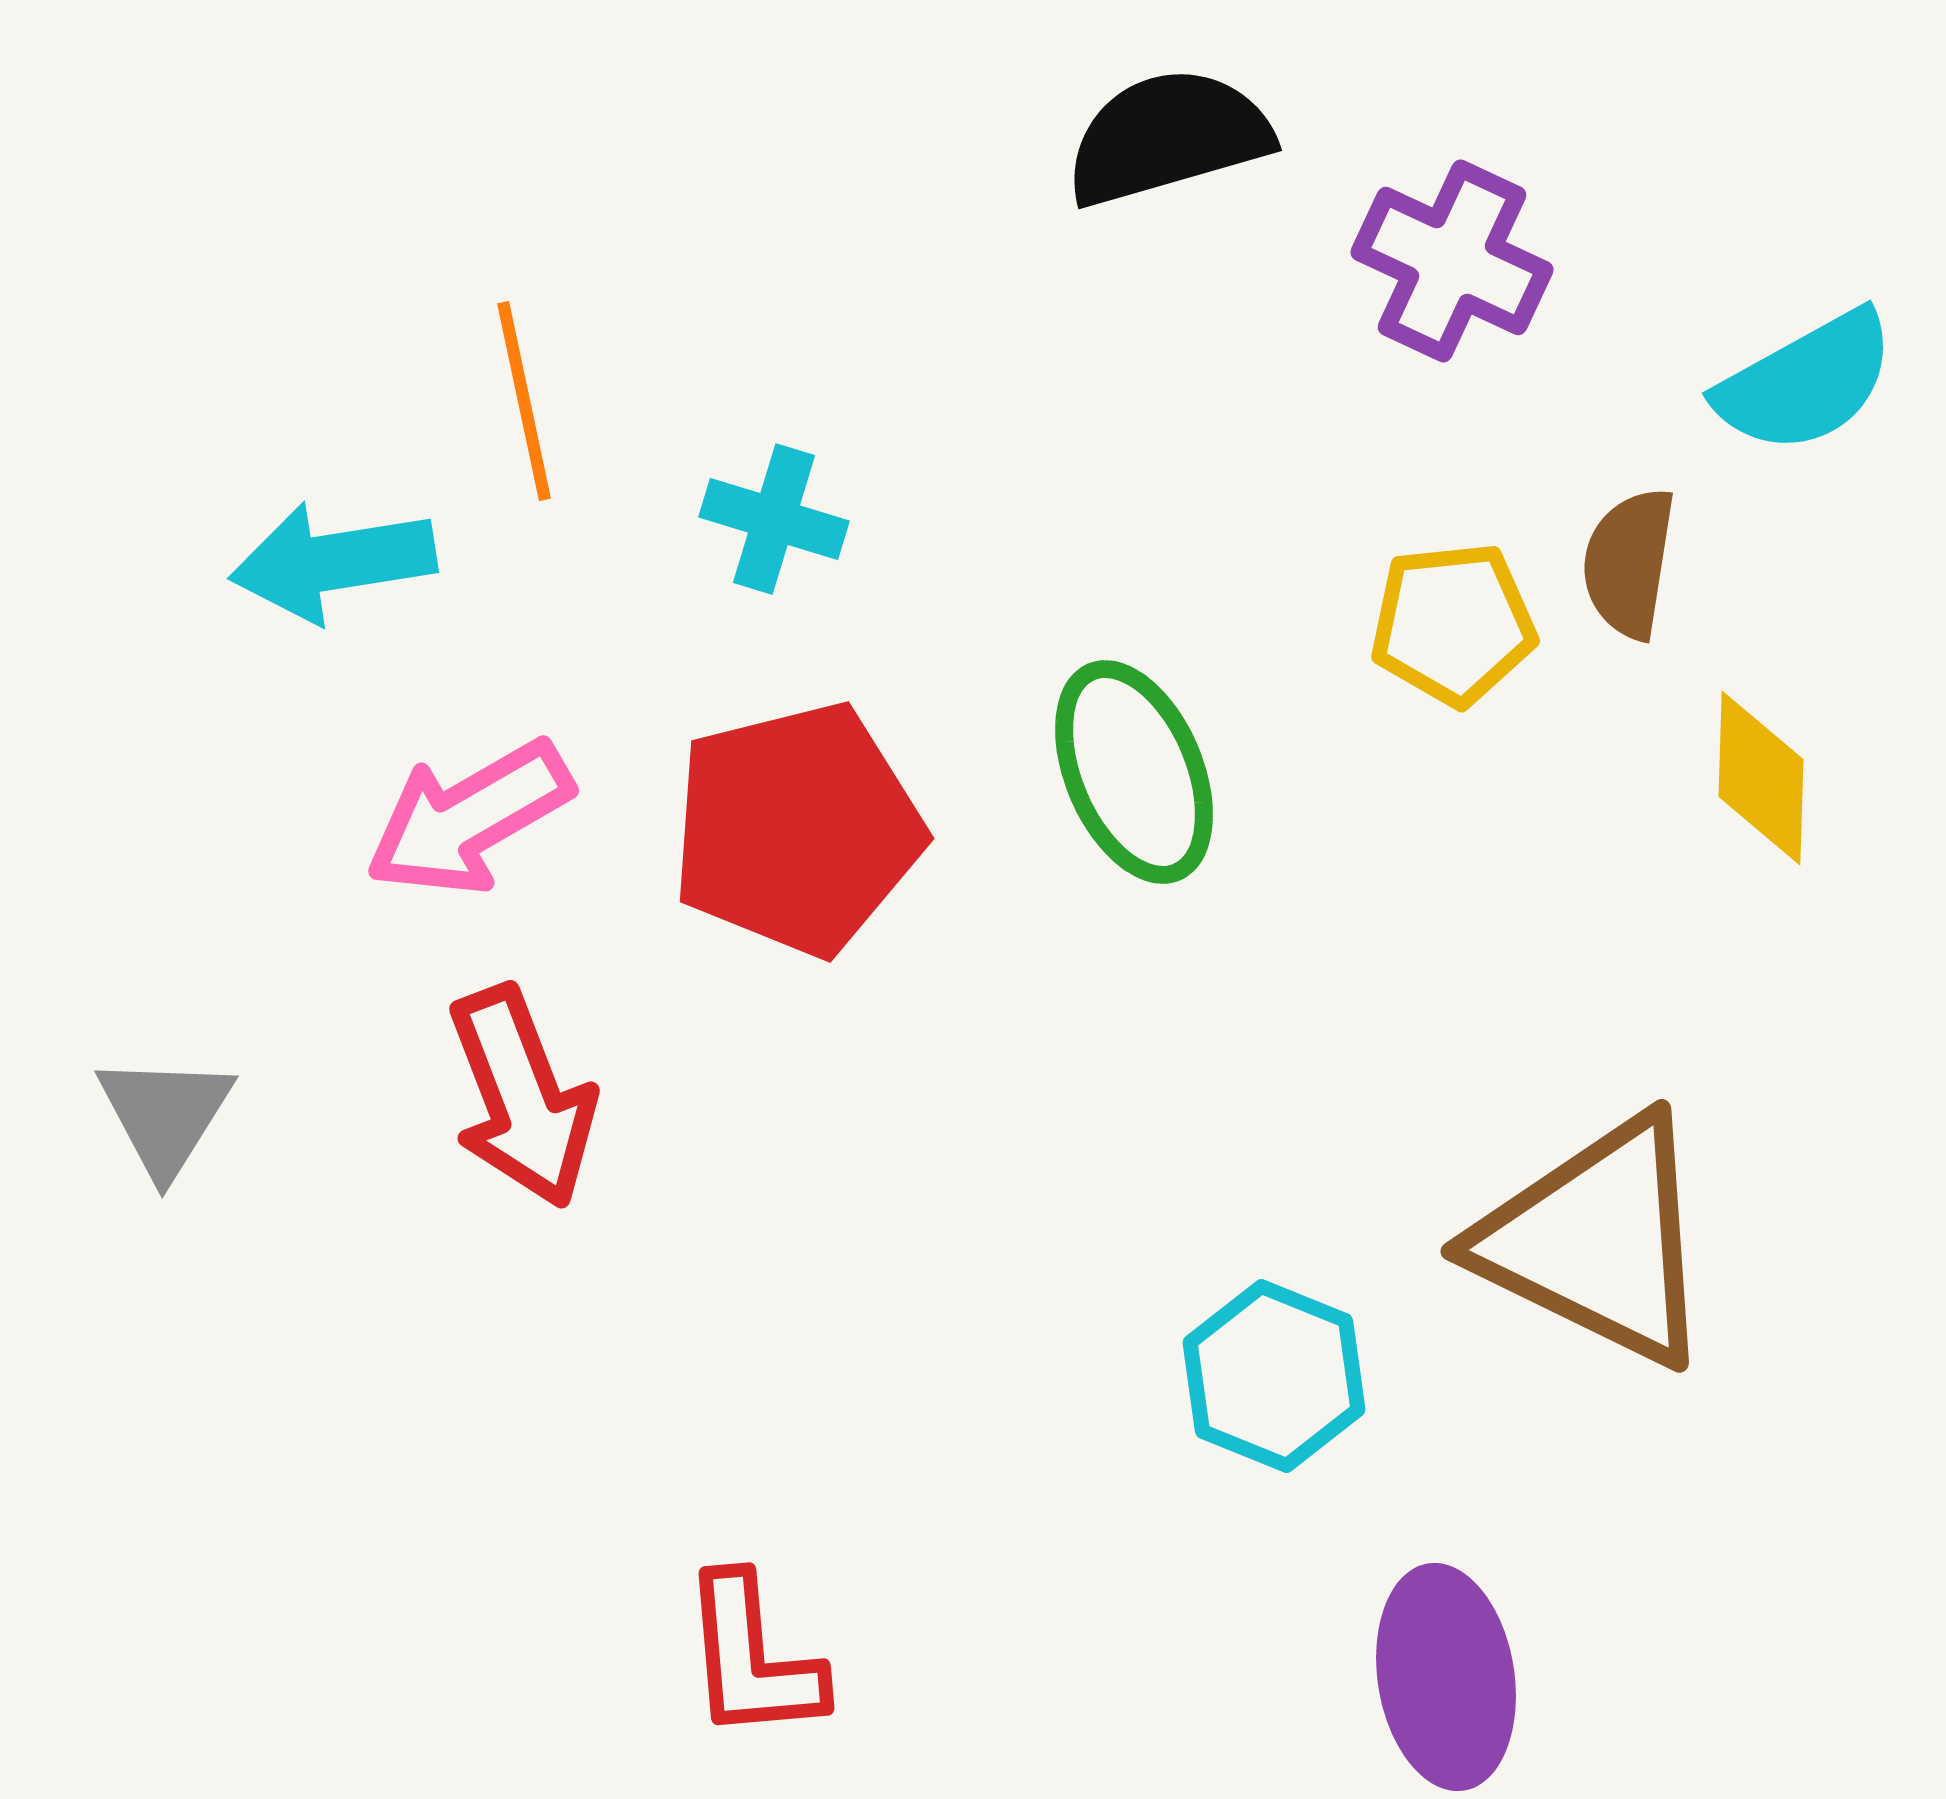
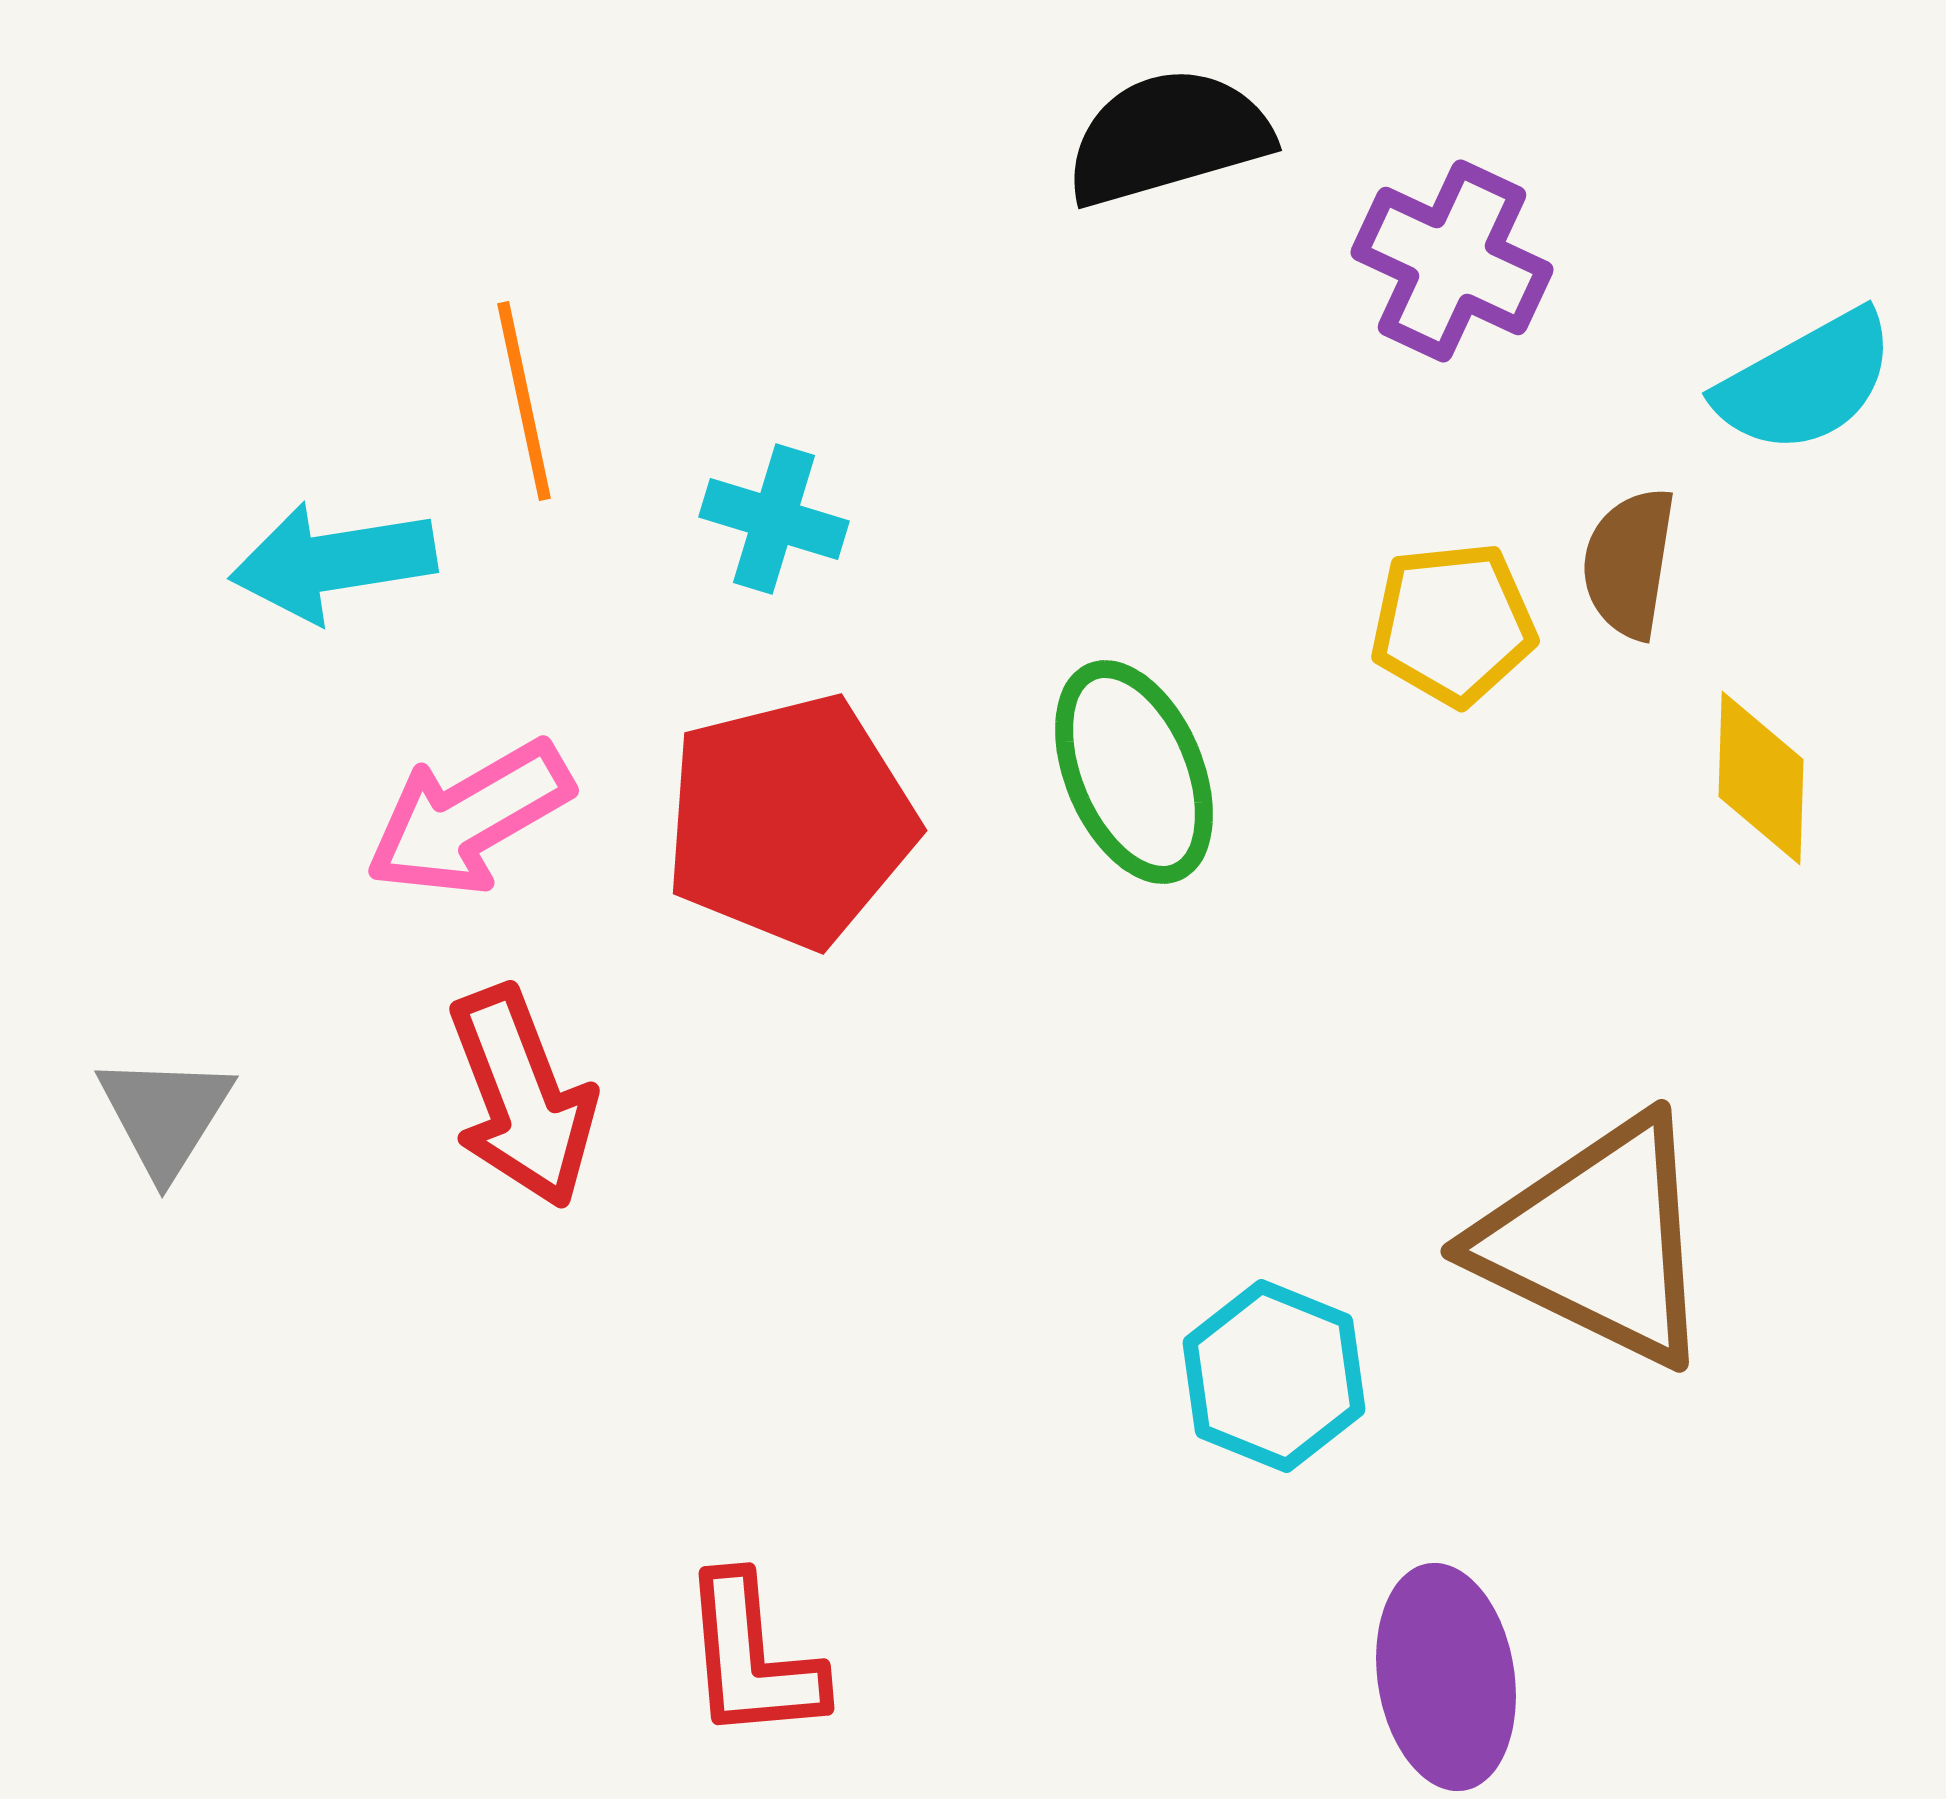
red pentagon: moved 7 px left, 8 px up
